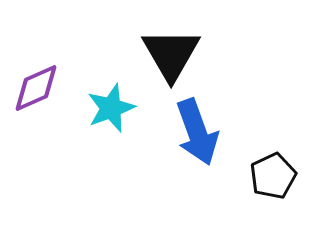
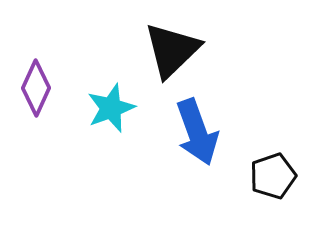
black triangle: moved 1 px right, 4 px up; rotated 16 degrees clockwise
purple diamond: rotated 42 degrees counterclockwise
black pentagon: rotated 6 degrees clockwise
